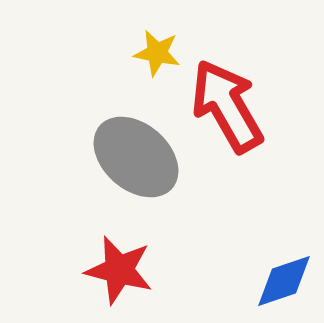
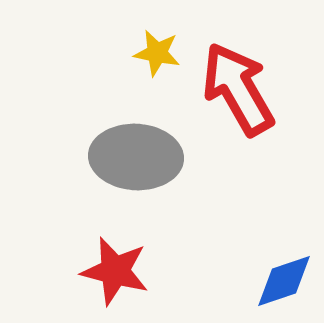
red arrow: moved 11 px right, 17 px up
gray ellipse: rotated 38 degrees counterclockwise
red star: moved 4 px left, 1 px down
